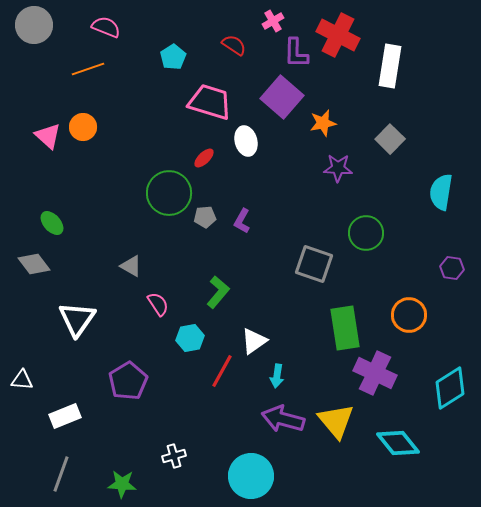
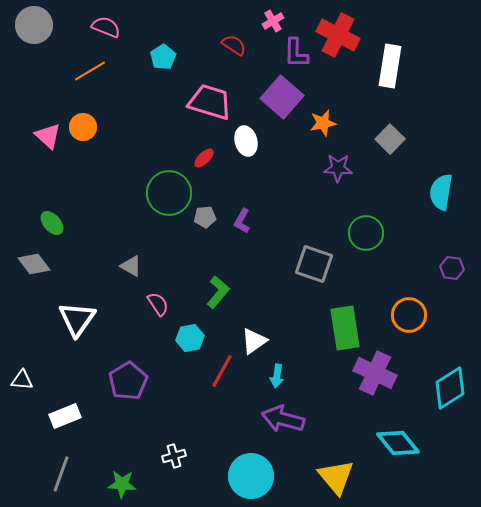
cyan pentagon at (173, 57): moved 10 px left
orange line at (88, 69): moved 2 px right, 2 px down; rotated 12 degrees counterclockwise
yellow triangle at (336, 421): moved 56 px down
